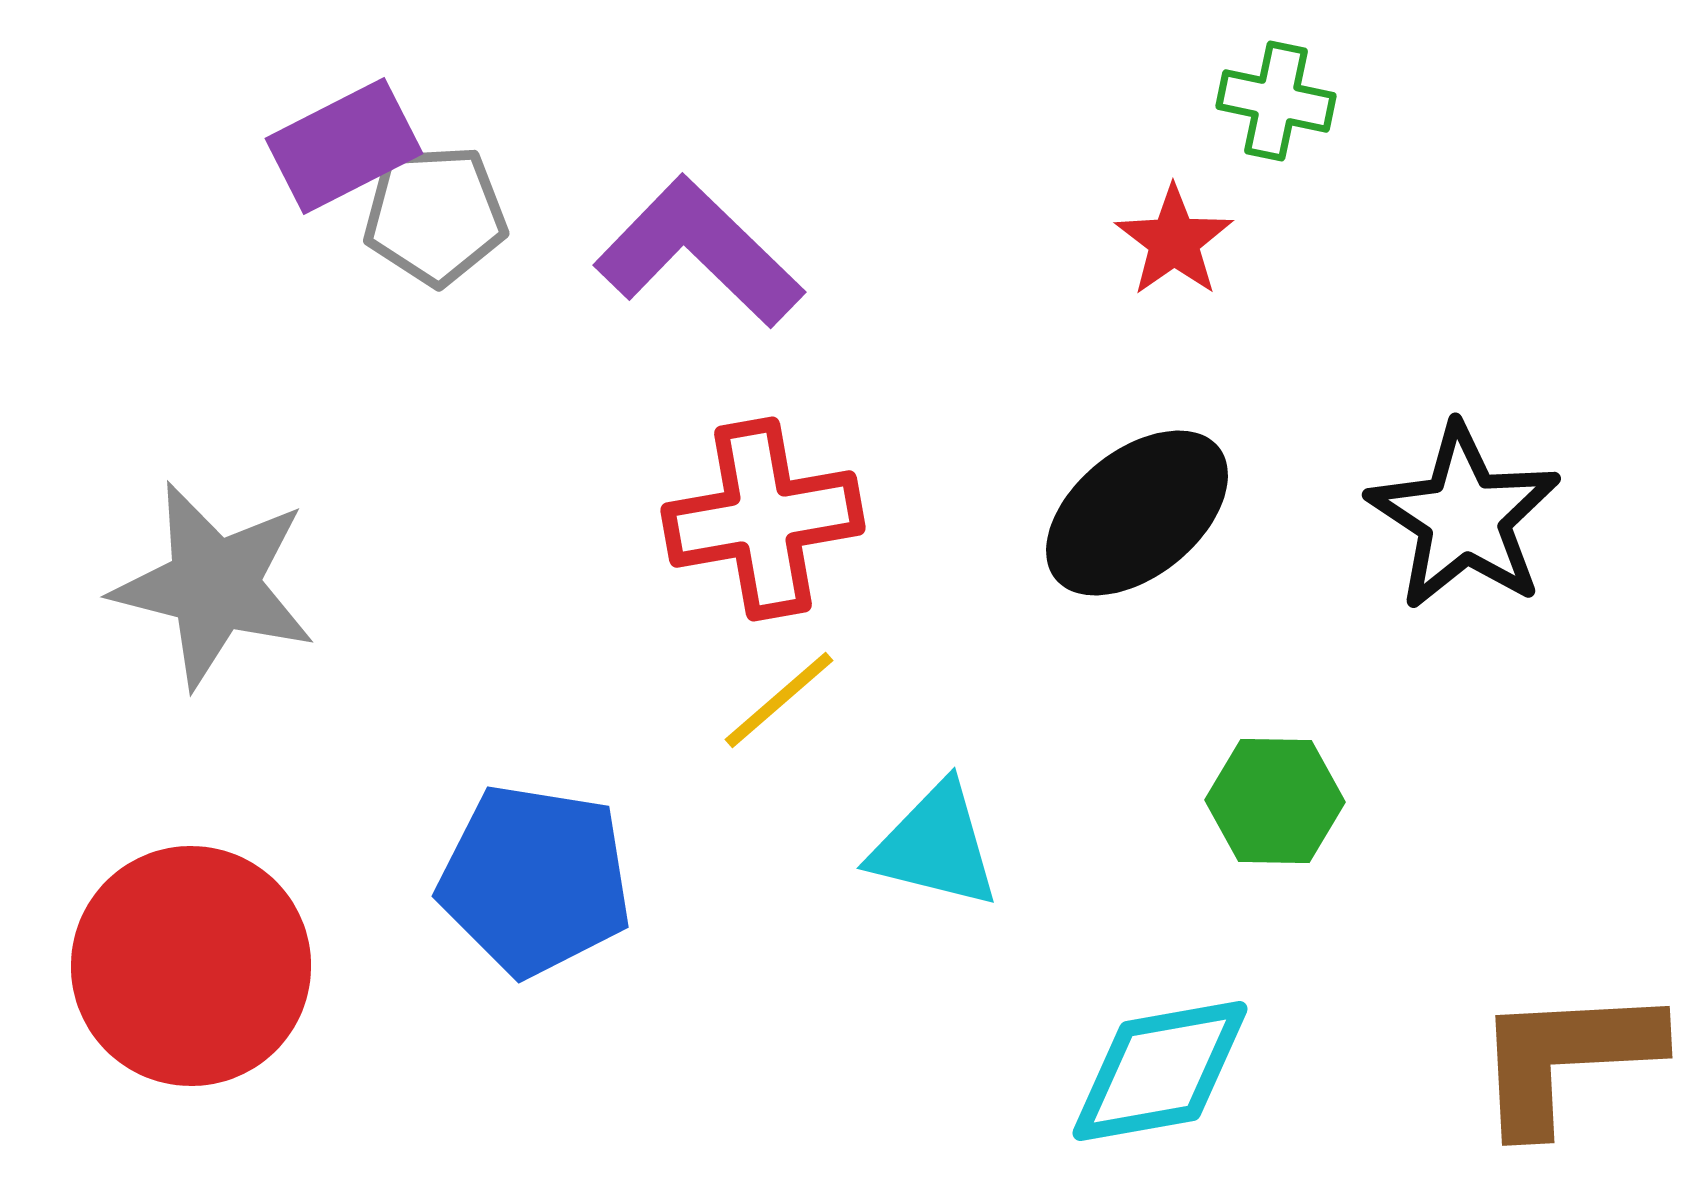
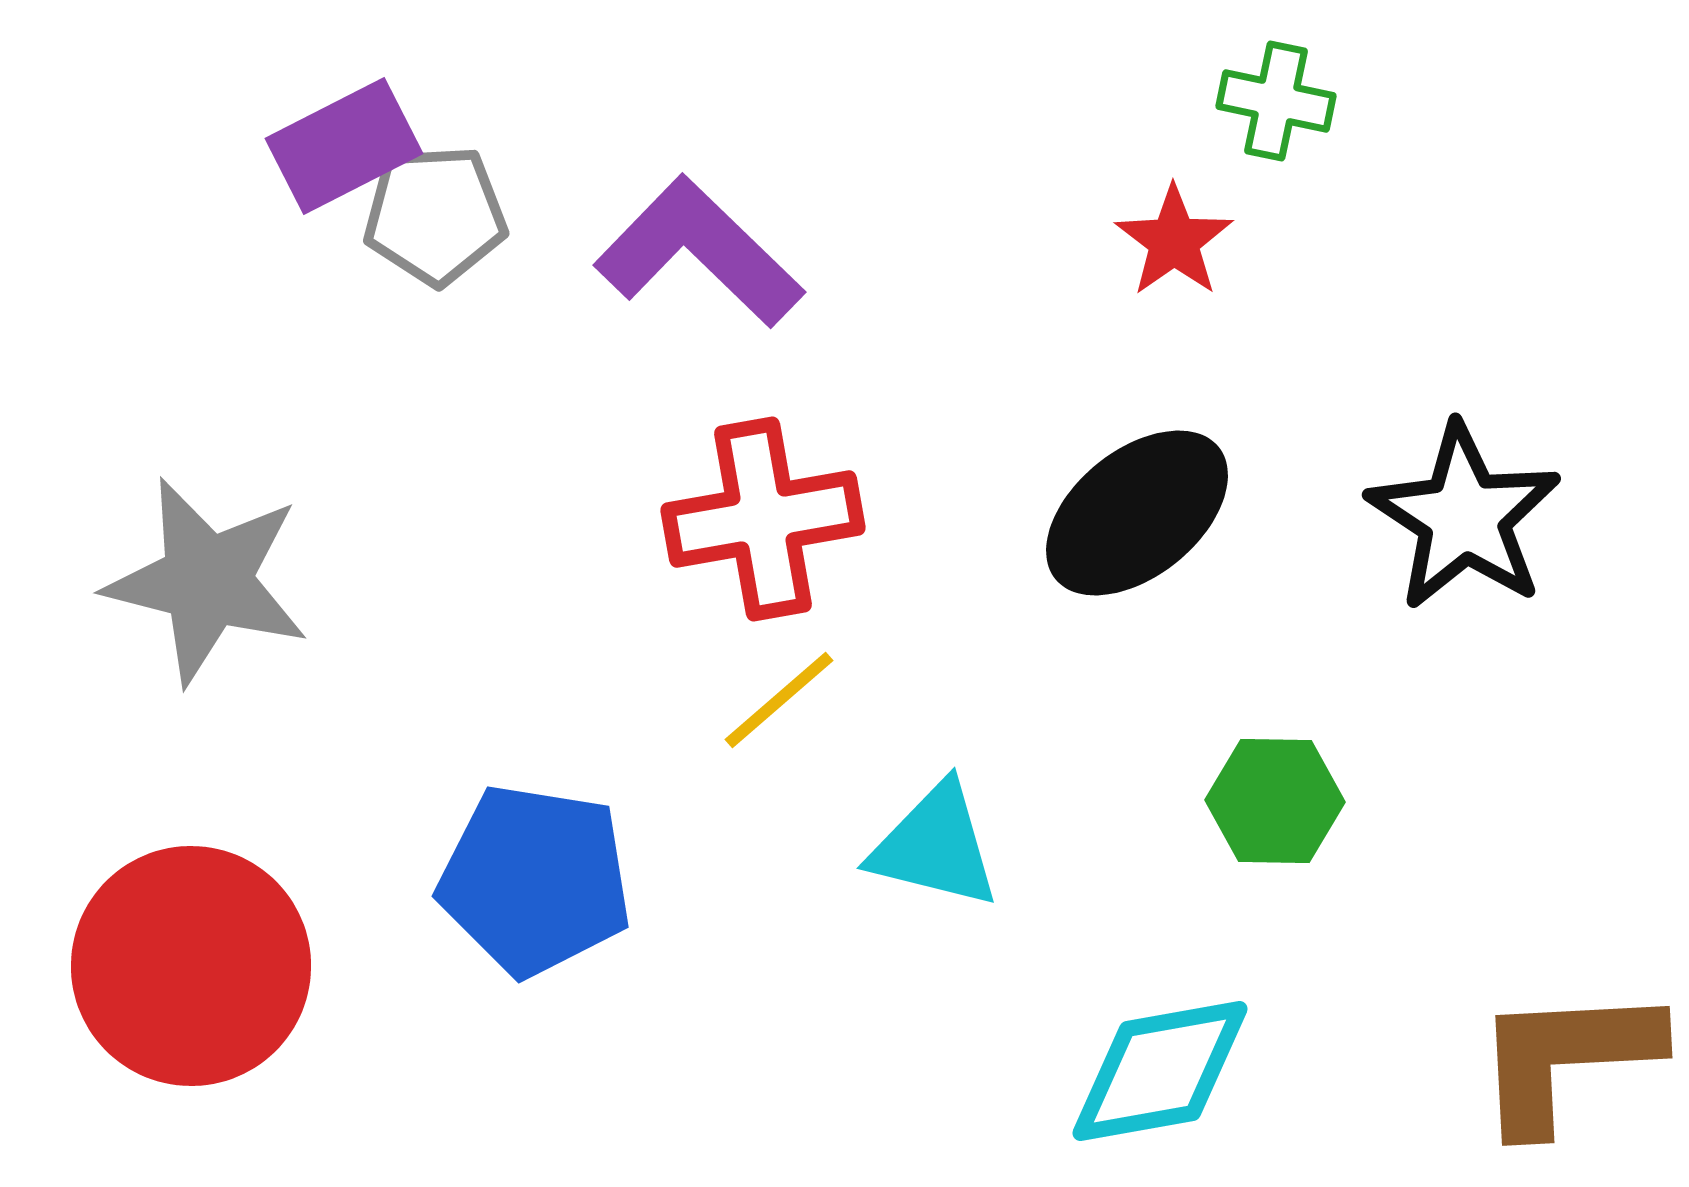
gray star: moved 7 px left, 4 px up
